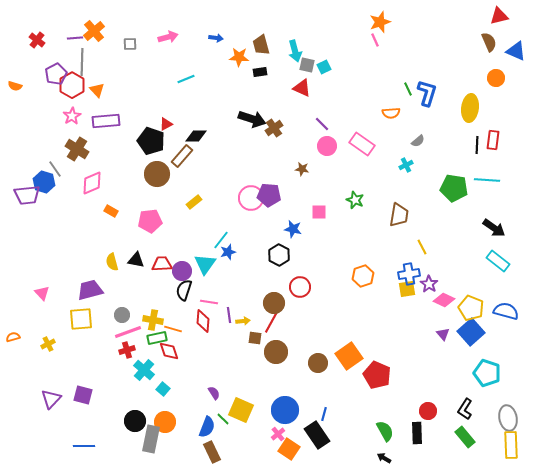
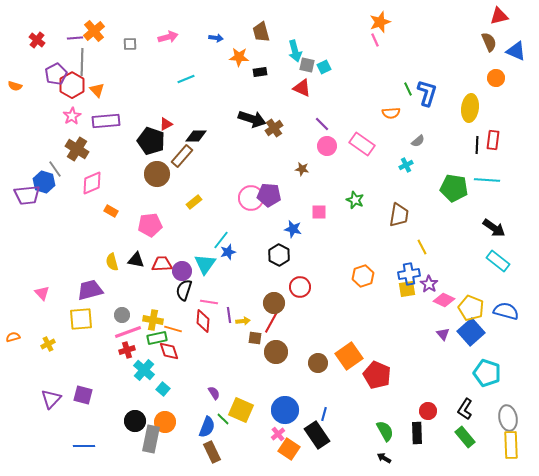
brown trapezoid at (261, 45): moved 13 px up
pink pentagon at (150, 221): moved 4 px down
